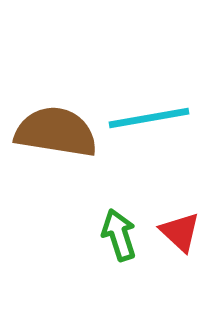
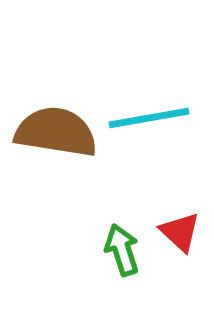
green arrow: moved 3 px right, 15 px down
